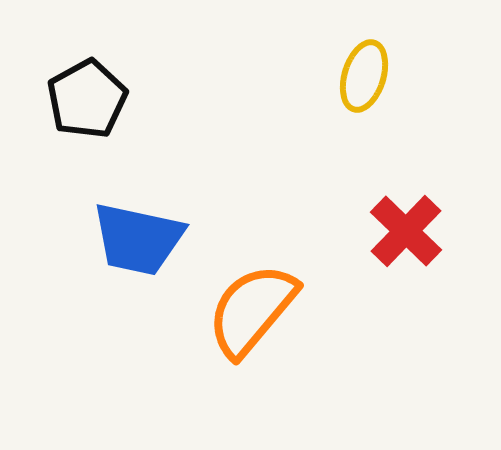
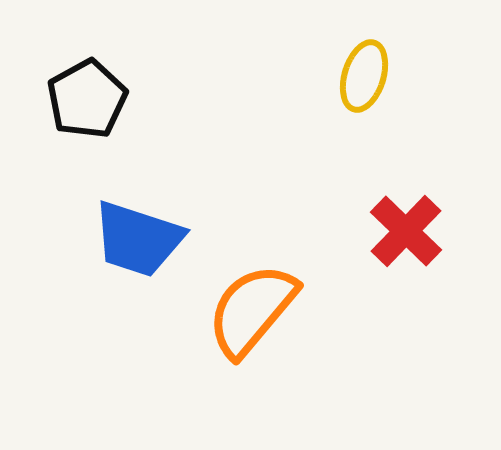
blue trapezoid: rotated 6 degrees clockwise
